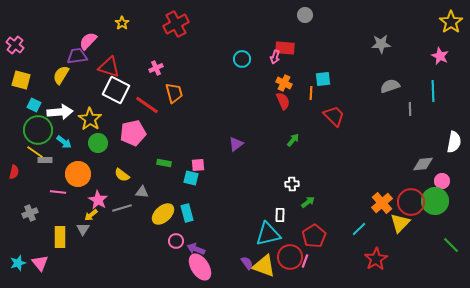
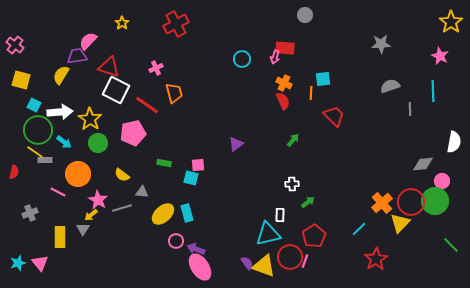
pink line at (58, 192): rotated 21 degrees clockwise
